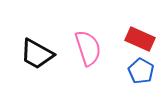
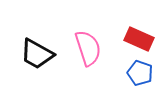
red rectangle: moved 1 px left
blue pentagon: moved 1 px left, 2 px down; rotated 10 degrees counterclockwise
